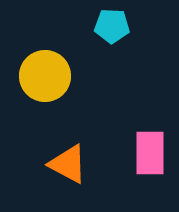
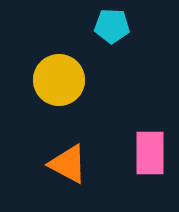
yellow circle: moved 14 px right, 4 px down
